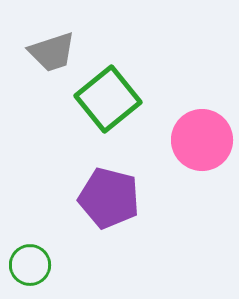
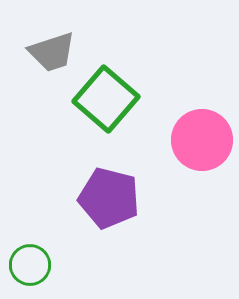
green square: moved 2 px left; rotated 10 degrees counterclockwise
